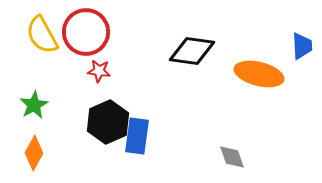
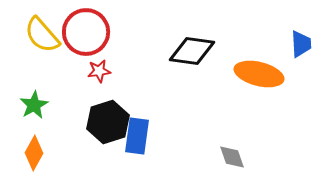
yellow semicircle: rotated 12 degrees counterclockwise
blue trapezoid: moved 1 px left, 2 px up
red star: rotated 15 degrees counterclockwise
black hexagon: rotated 6 degrees clockwise
